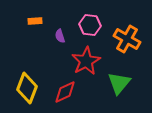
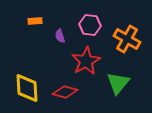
green triangle: moved 1 px left
yellow diamond: rotated 24 degrees counterclockwise
red diamond: rotated 40 degrees clockwise
